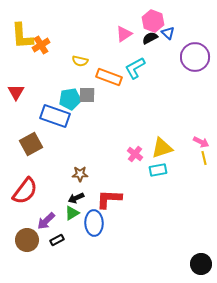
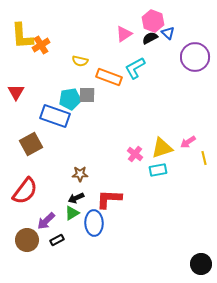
pink arrow: moved 13 px left; rotated 119 degrees clockwise
